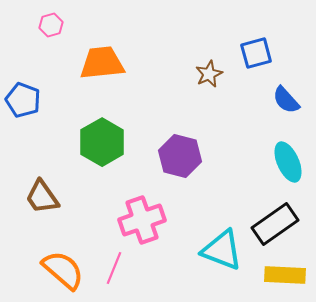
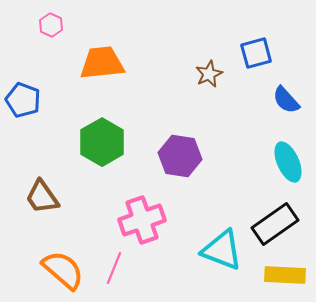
pink hexagon: rotated 20 degrees counterclockwise
purple hexagon: rotated 6 degrees counterclockwise
